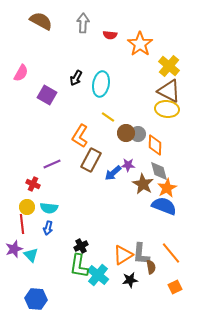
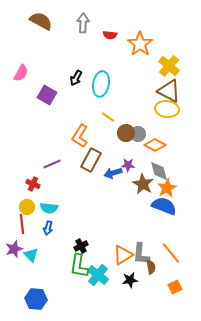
orange diamond at (155, 145): rotated 65 degrees counterclockwise
blue arrow at (113, 173): rotated 24 degrees clockwise
